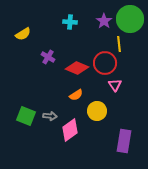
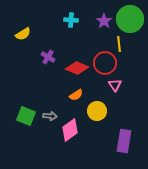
cyan cross: moved 1 px right, 2 px up
